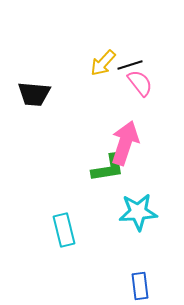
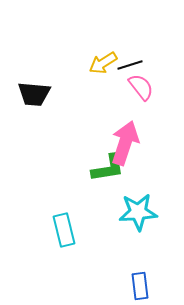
yellow arrow: rotated 16 degrees clockwise
pink semicircle: moved 1 px right, 4 px down
